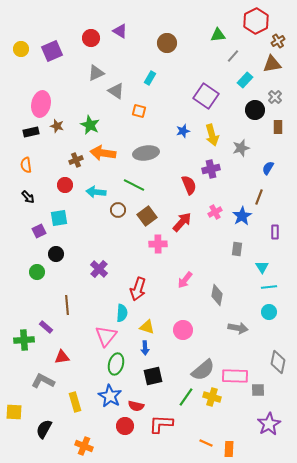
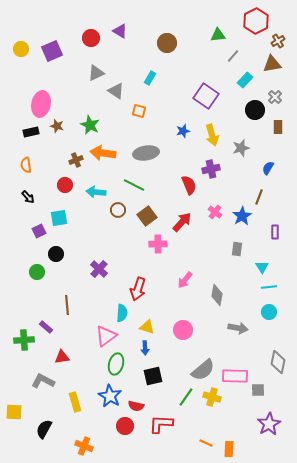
pink cross at (215, 212): rotated 24 degrees counterclockwise
pink triangle at (106, 336): rotated 15 degrees clockwise
